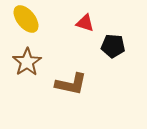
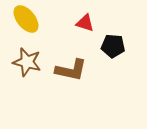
brown star: rotated 24 degrees counterclockwise
brown L-shape: moved 14 px up
